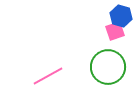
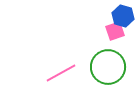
blue hexagon: moved 2 px right
pink line: moved 13 px right, 3 px up
